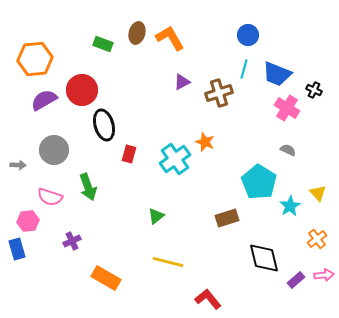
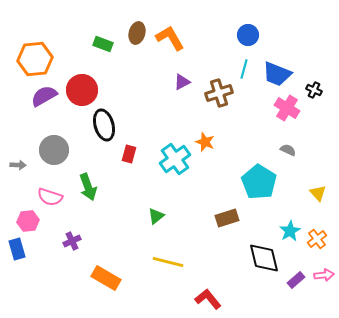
purple semicircle: moved 4 px up
cyan star: moved 25 px down
